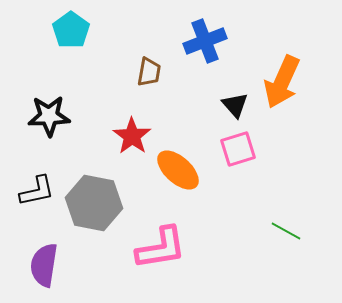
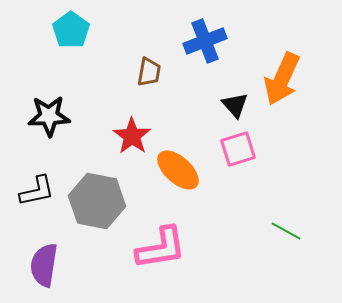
orange arrow: moved 3 px up
gray hexagon: moved 3 px right, 2 px up
